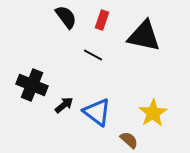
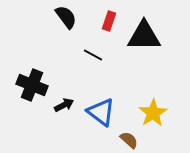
red rectangle: moved 7 px right, 1 px down
black triangle: rotated 12 degrees counterclockwise
black arrow: rotated 12 degrees clockwise
blue triangle: moved 4 px right
